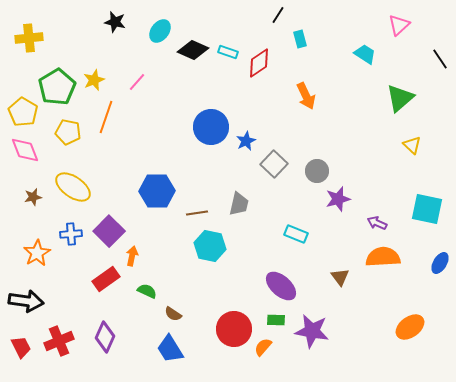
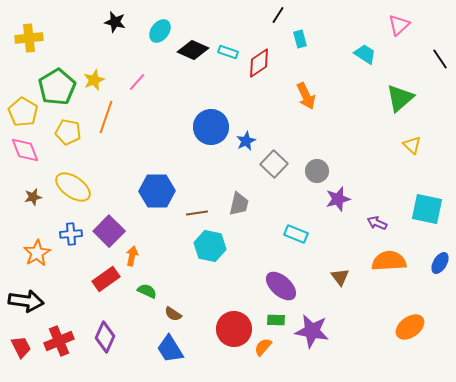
orange semicircle at (383, 257): moved 6 px right, 4 px down
